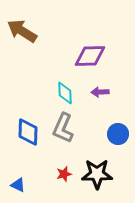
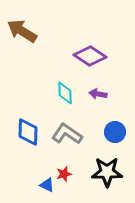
purple diamond: rotated 36 degrees clockwise
purple arrow: moved 2 px left, 2 px down; rotated 12 degrees clockwise
gray L-shape: moved 4 px right, 6 px down; rotated 100 degrees clockwise
blue circle: moved 3 px left, 2 px up
black star: moved 10 px right, 2 px up
blue triangle: moved 29 px right
